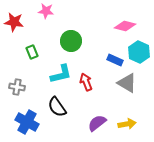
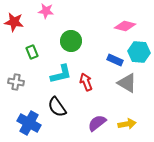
cyan hexagon: rotated 20 degrees counterclockwise
gray cross: moved 1 px left, 5 px up
blue cross: moved 2 px right, 1 px down
